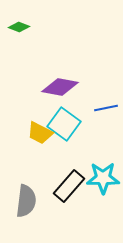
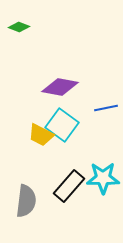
cyan square: moved 2 px left, 1 px down
yellow trapezoid: moved 1 px right, 2 px down
